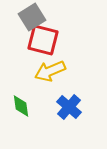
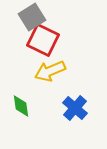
red square: rotated 12 degrees clockwise
blue cross: moved 6 px right, 1 px down
